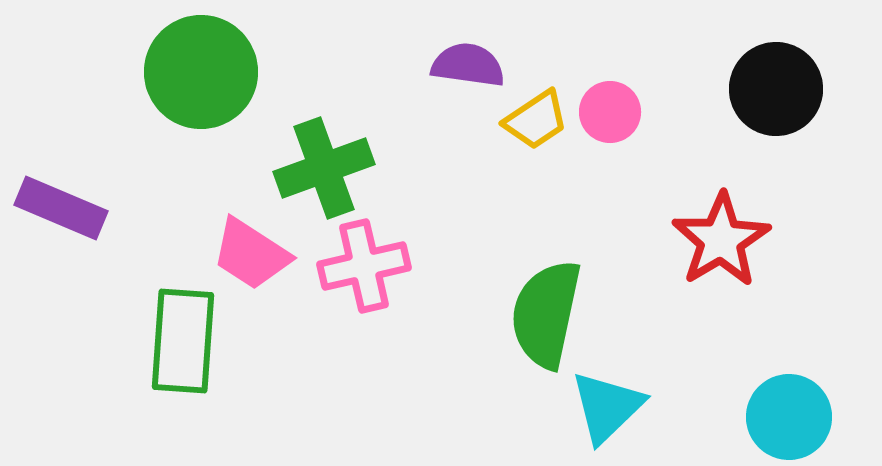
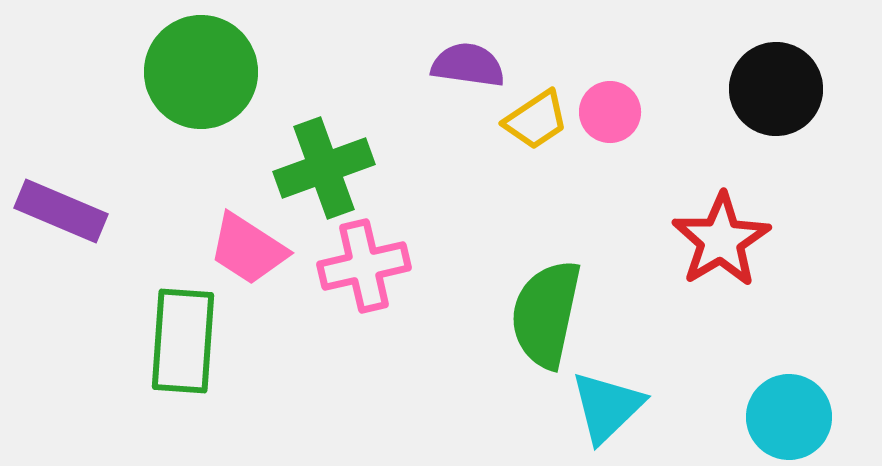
purple rectangle: moved 3 px down
pink trapezoid: moved 3 px left, 5 px up
